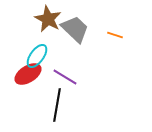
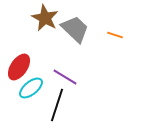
brown star: moved 3 px left, 1 px up
cyan ellipse: moved 6 px left, 32 px down; rotated 15 degrees clockwise
red ellipse: moved 9 px left, 7 px up; rotated 24 degrees counterclockwise
black line: rotated 8 degrees clockwise
